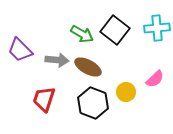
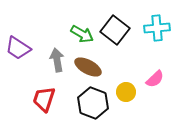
purple trapezoid: moved 2 px left, 2 px up; rotated 12 degrees counterclockwise
gray arrow: rotated 105 degrees counterclockwise
